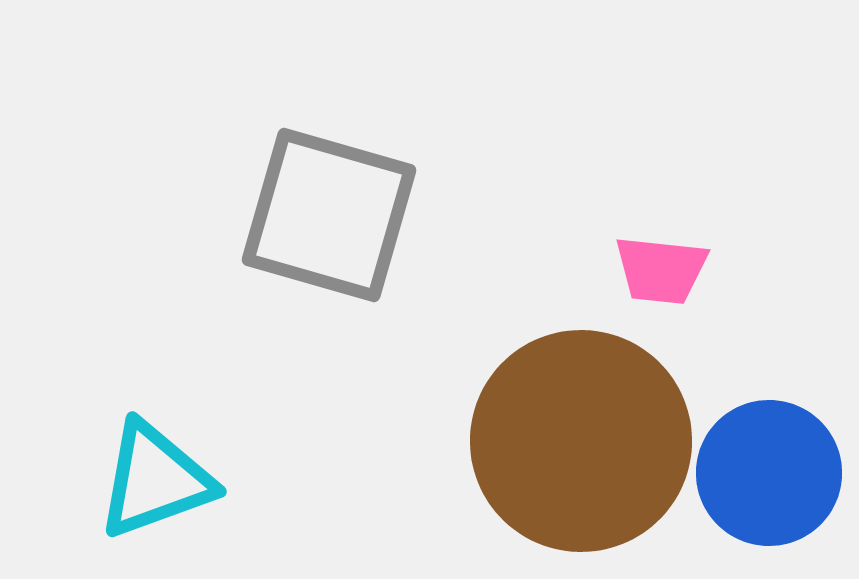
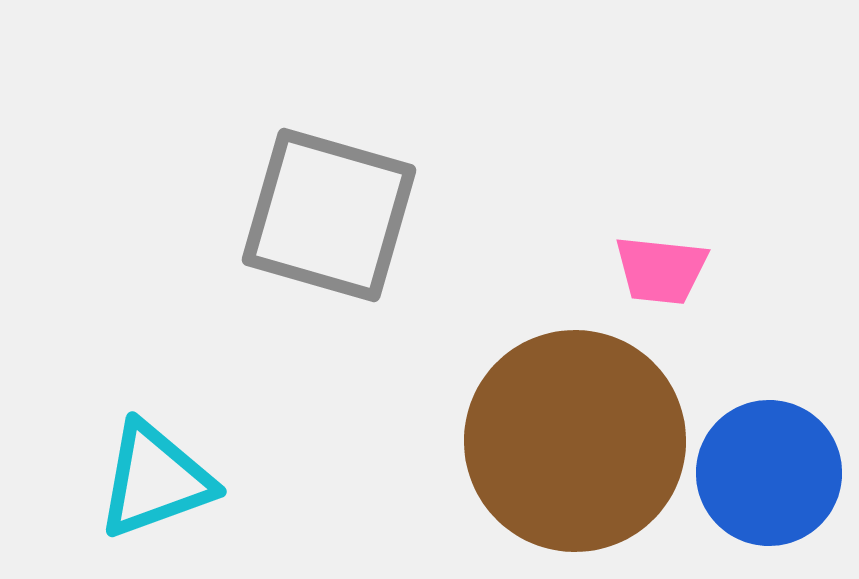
brown circle: moved 6 px left
